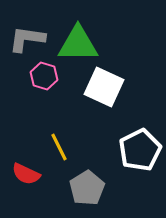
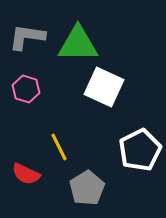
gray L-shape: moved 2 px up
pink hexagon: moved 18 px left, 13 px down
